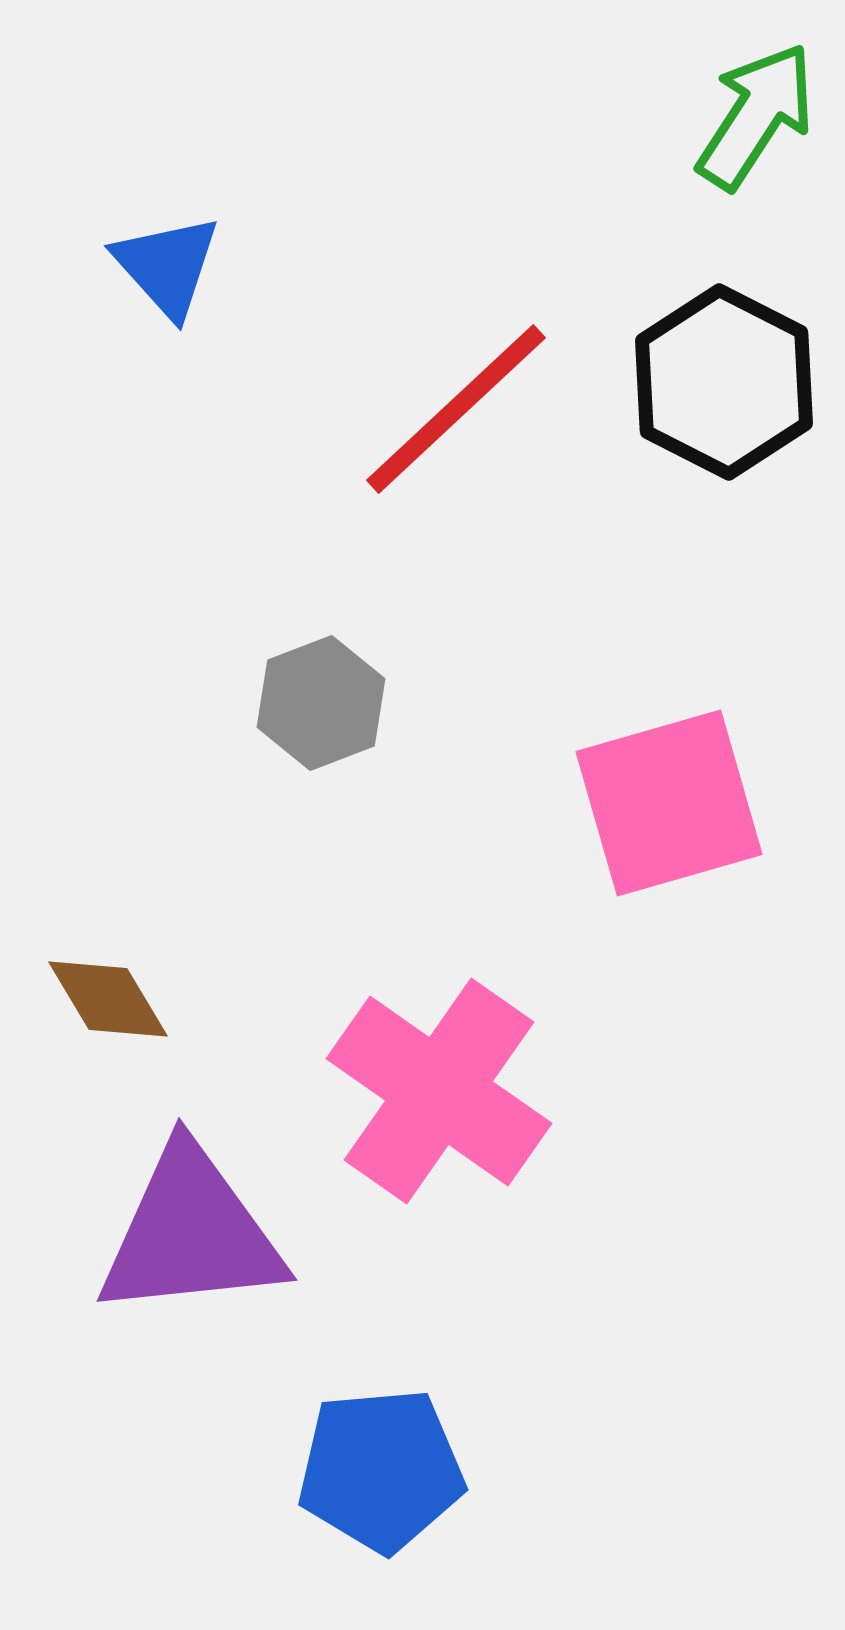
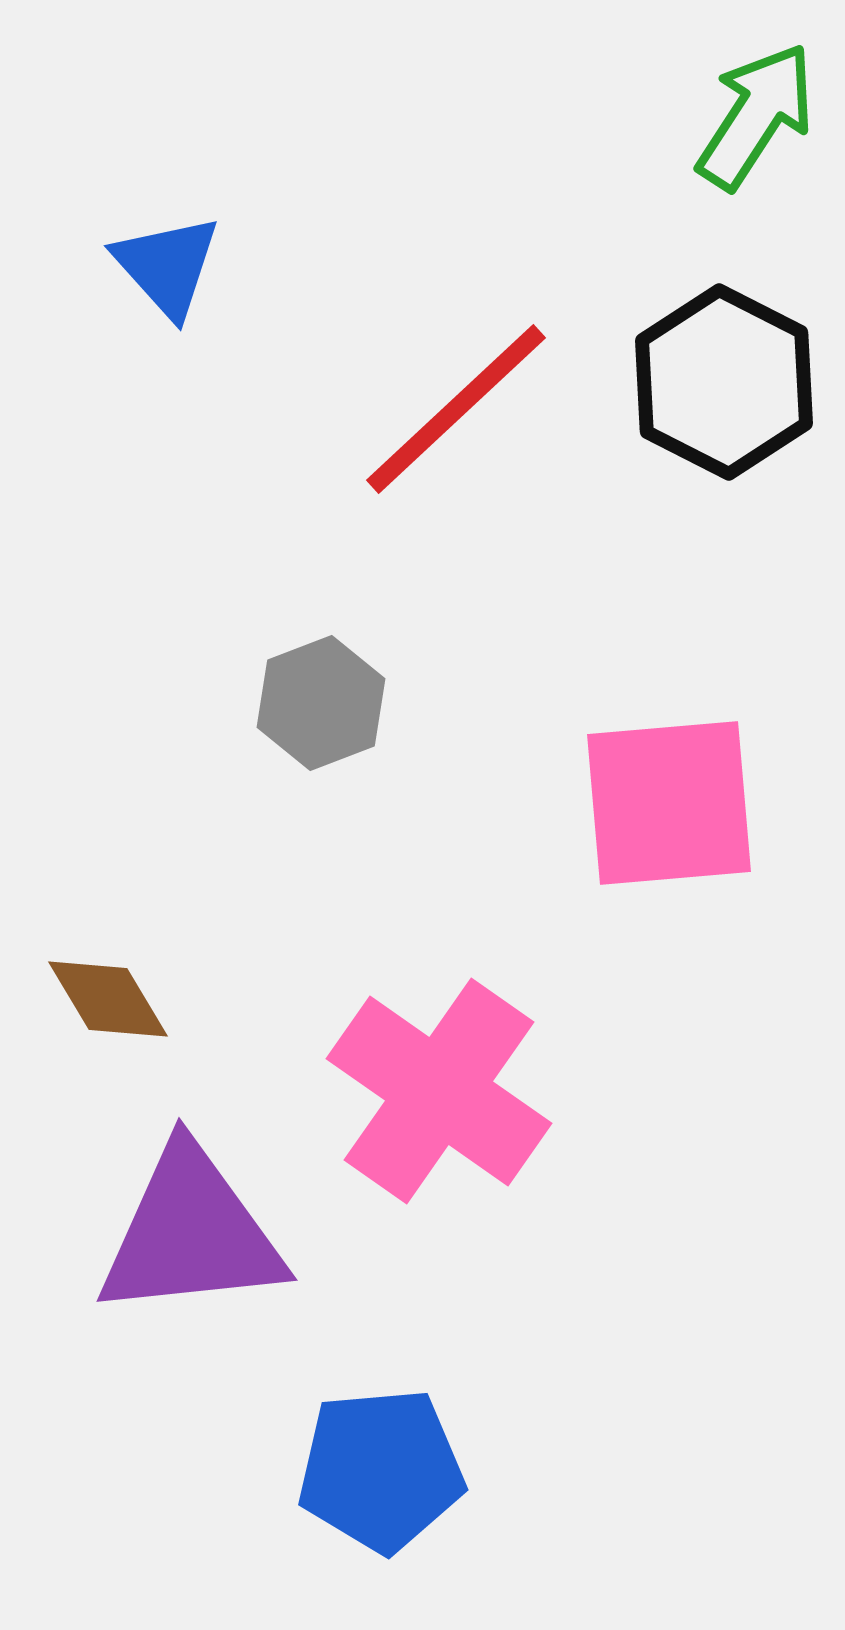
pink square: rotated 11 degrees clockwise
